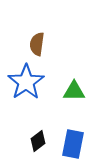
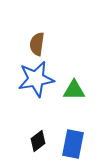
blue star: moved 10 px right, 3 px up; rotated 24 degrees clockwise
green triangle: moved 1 px up
